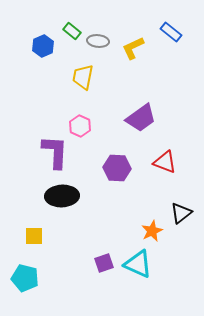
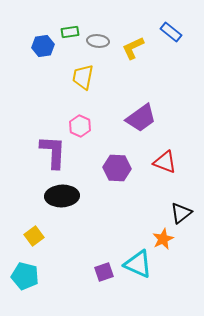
green rectangle: moved 2 px left, 1 px down; rotated 48 degrees counterclockwise
blue hexagon: rotated 15 degrees clockwise
purple L-shape: moved 2 px left
orange star: moved 11 px right, 8 px down
yellow square: rotated 36 degrees counterclockwise
purple square: moved 9 px down
cyan pentagon: moved 2 px up
